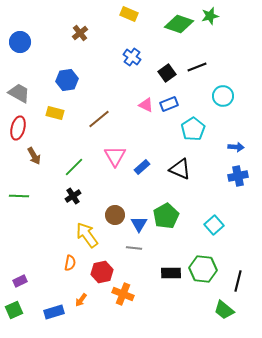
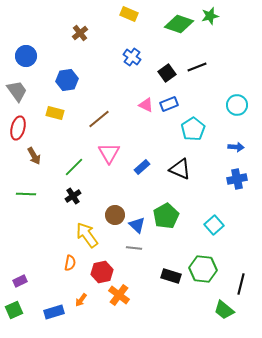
blue circle at (20, 42): moved 6 px right, 14 px down
gray trapezoid at (19, 93): moved 2 px left, 2 px up; rotated 25 degrees clockwise
cyan circle at (223, 96): moved 14 px right, 9 px down
pink triangle at (115, 156): moved 6 px left, 3 px up
blue cross at (238, 176): moved 1 px left, 3 px down
green line at (19, 196): moved 7 px right, 2 px up
blue triangle at (139, 224): moved 2 px left, 1 px down; rotated 18 degrees counterclockwise
black rectangle at (171, 273): moved 3 px down; rotated 18 degrees clockwise
black line at (238, 281): moved 3 px right, 3 px down
orange cross at (123, 294): moved 4 px left, 1 px down; rotated 15 degrees clockwise
